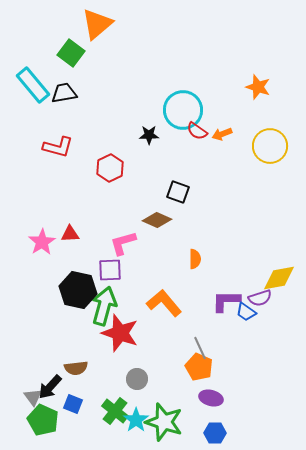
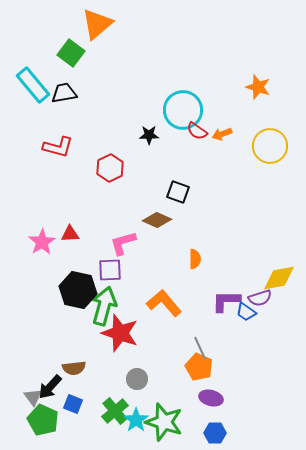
brown semicircle: moved 2 px left
green cross: rotated 12 degrees clockwise
